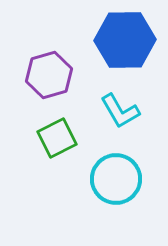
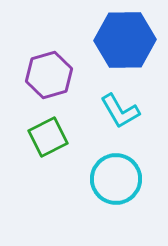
green square: moved 9 px left, 1 px up
